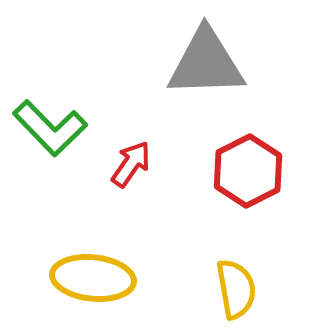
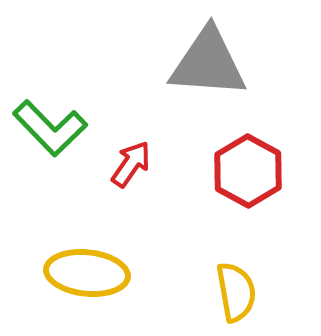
gray triangle: moved 2 px right; rotated 6 degrees clockwise
red hexagon: rotated 4 degrees counterclockwise
yellow ellipse: moved 6 px left, 5 px up
yellow semicircle: moved 3 px down
